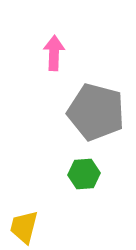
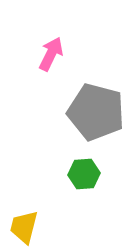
pink arrow: moved 3 px left, 1 px down; rotated 24 degrees clockwise
